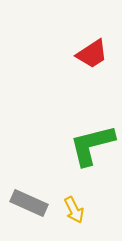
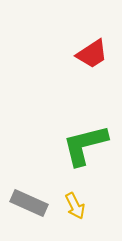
green L-shape: moved 7 px left
yellow arrow: moved 1 px right, 4 px up
